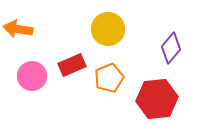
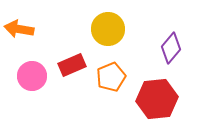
orange arrow: moved 1 px right
orange pentagon: moved 2 px right, 1 px up
